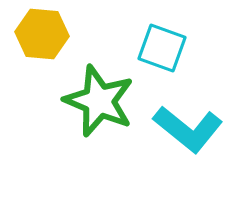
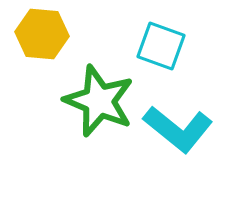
cyan square: moved 1 px left, 2 px up
cyan L-shape: moved 10 px left
